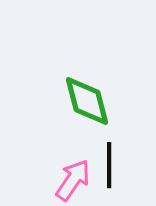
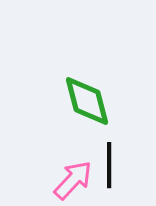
pink arrow: rotated 9 degrees clockwise
